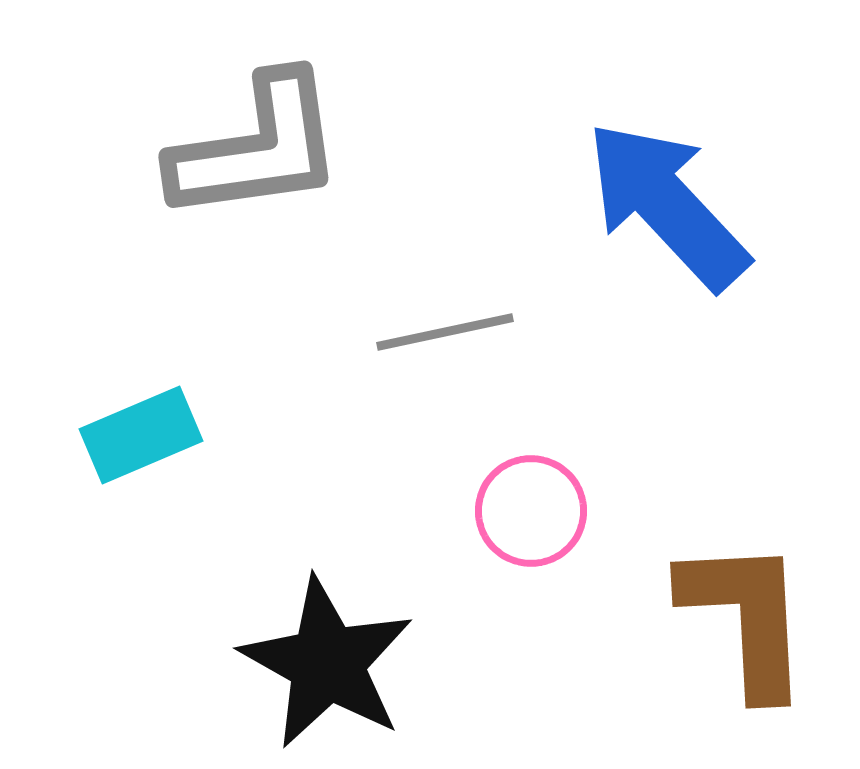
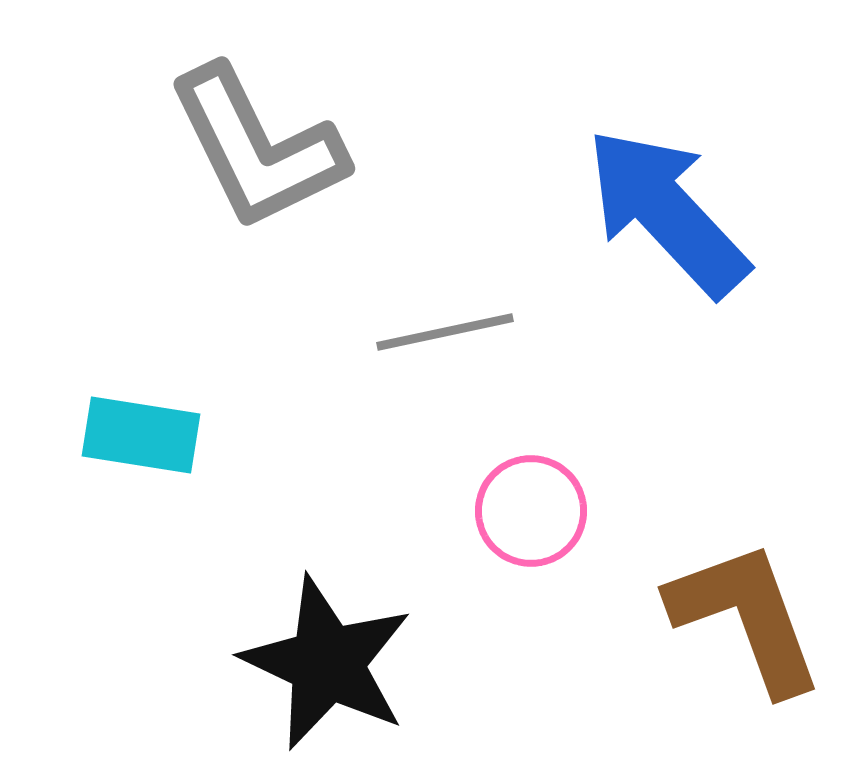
gray L-shape: rotated 72 degrees clockwise
blue arrow: moved 7 px down
cyan rectangle: rotated 32 degrees clockwise
brown L-shape: rotated 17 degrees counterclockwise
black star: rotated 4 degrees counterclockwise
